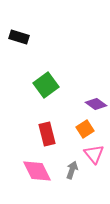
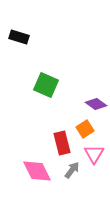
green square: rotated 30 degrees counterclockwise
red rectangle: moved 15 px right, 9 px down
pink triangle: rotated 10 degrees clockwise
gray arrow: rotated 18 degrees clockwise
